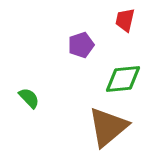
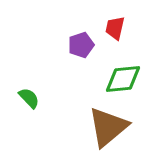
red trapezoid: moved 10 px left, 8 px down
